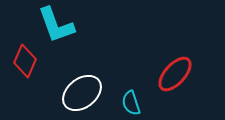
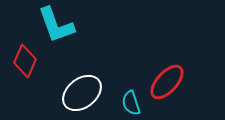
red ellipse: moved 8 px left, 8 px down
